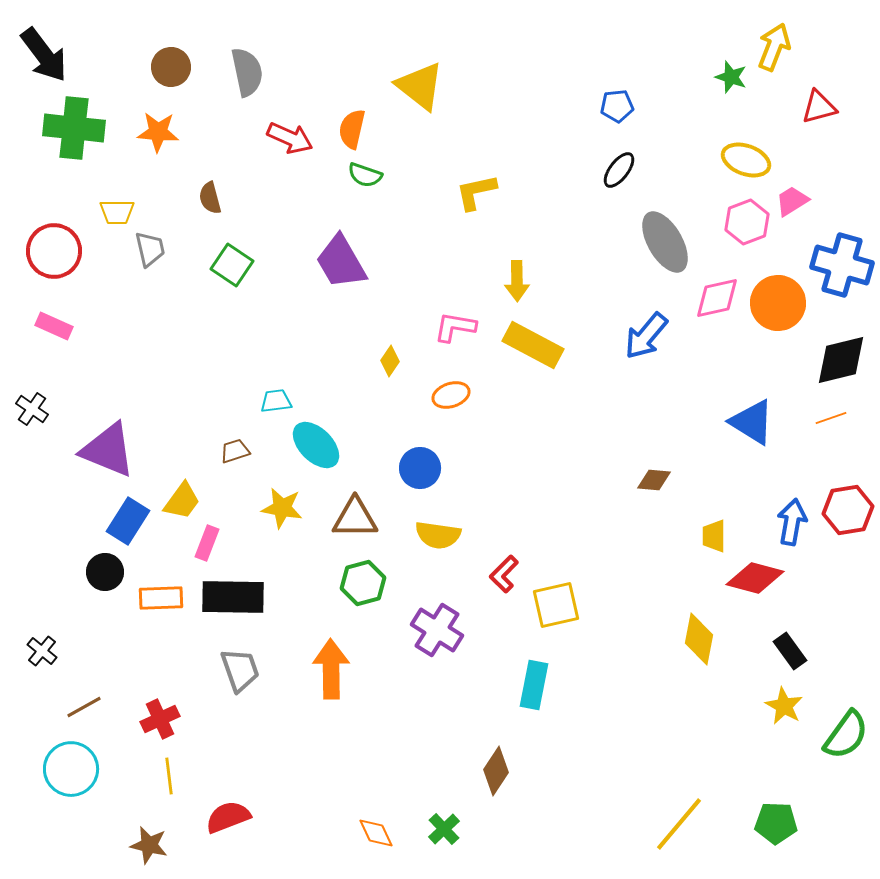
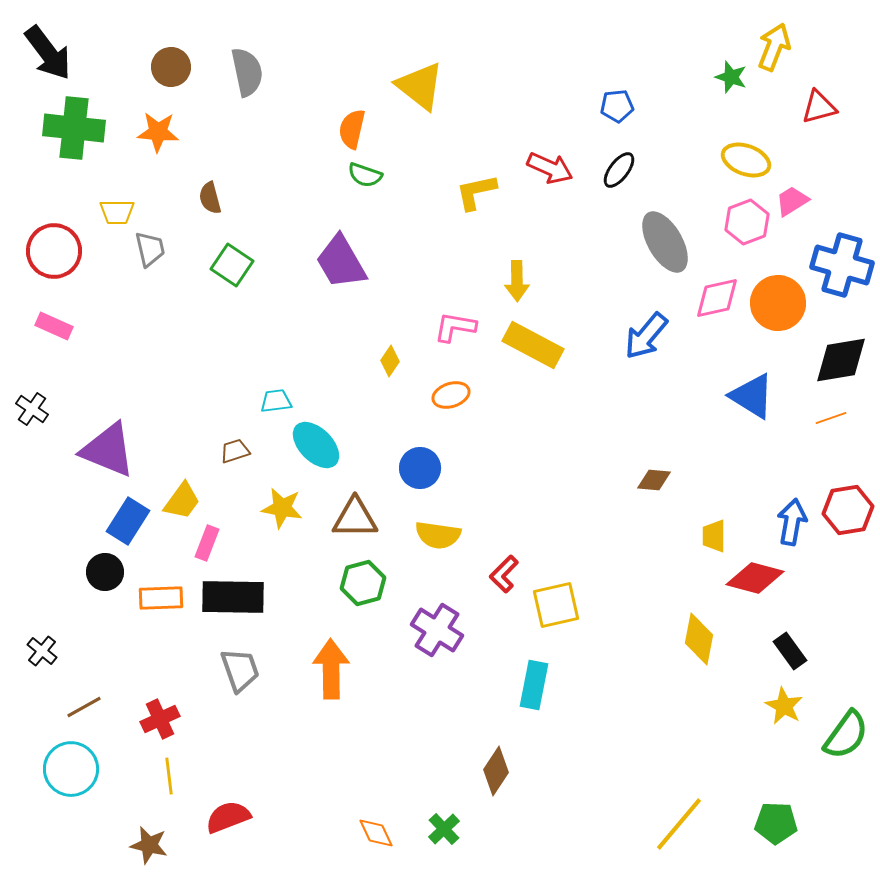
black arrow at (44, 55): moved 4 px right, 2 px up
red arrow at (290, 138): moved 260 px right, 30 px down
black diamond at (841, 360): rotated 4 degrees clockwise
blue triangle at (752, 422): moved 26 px up
